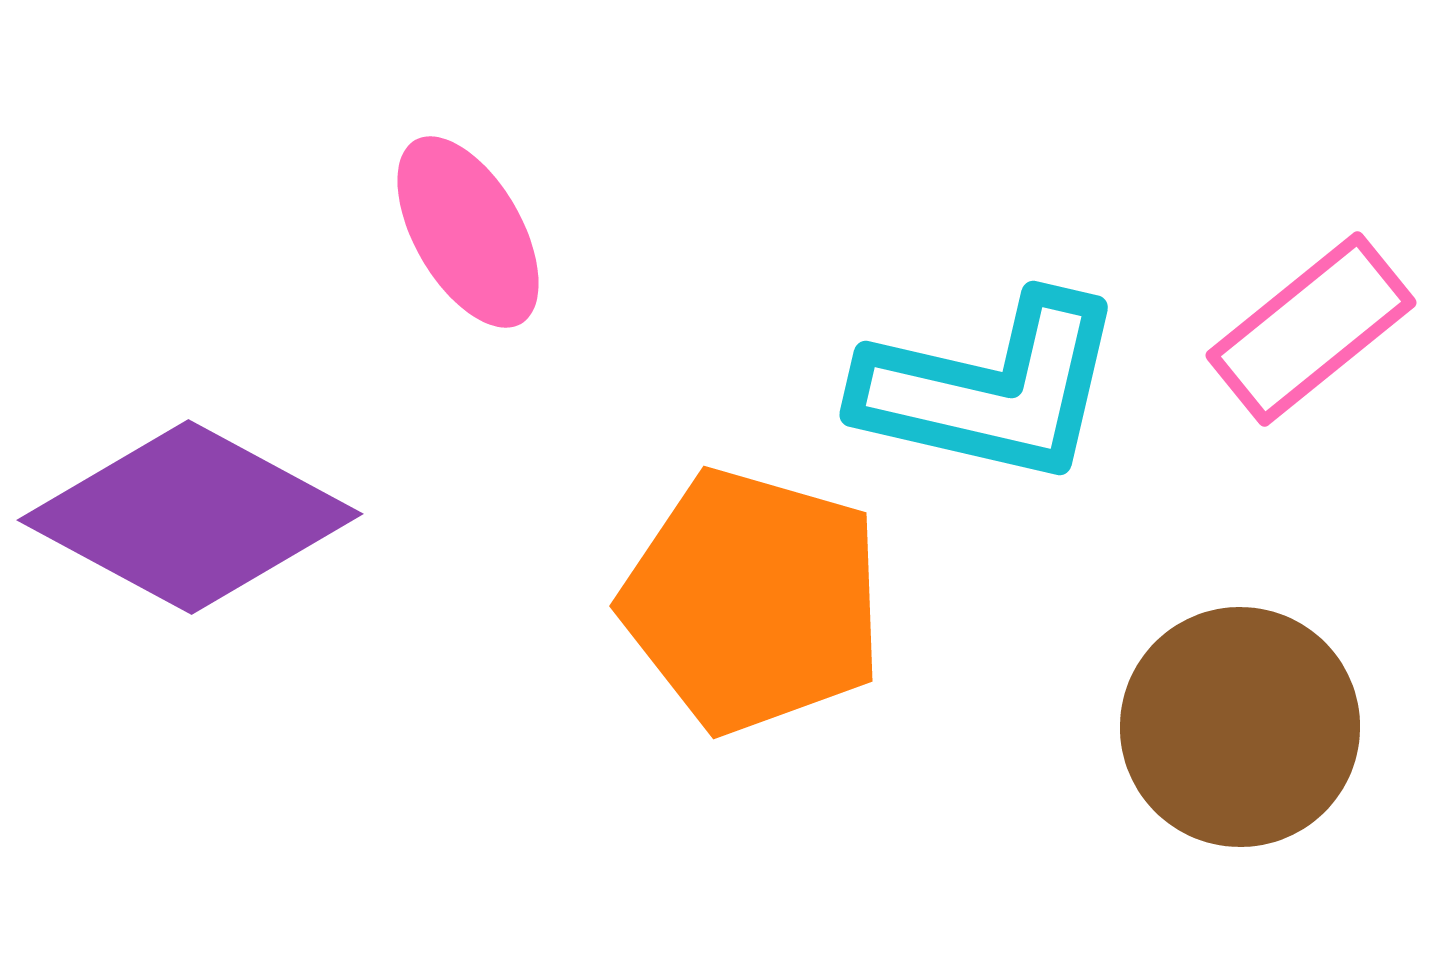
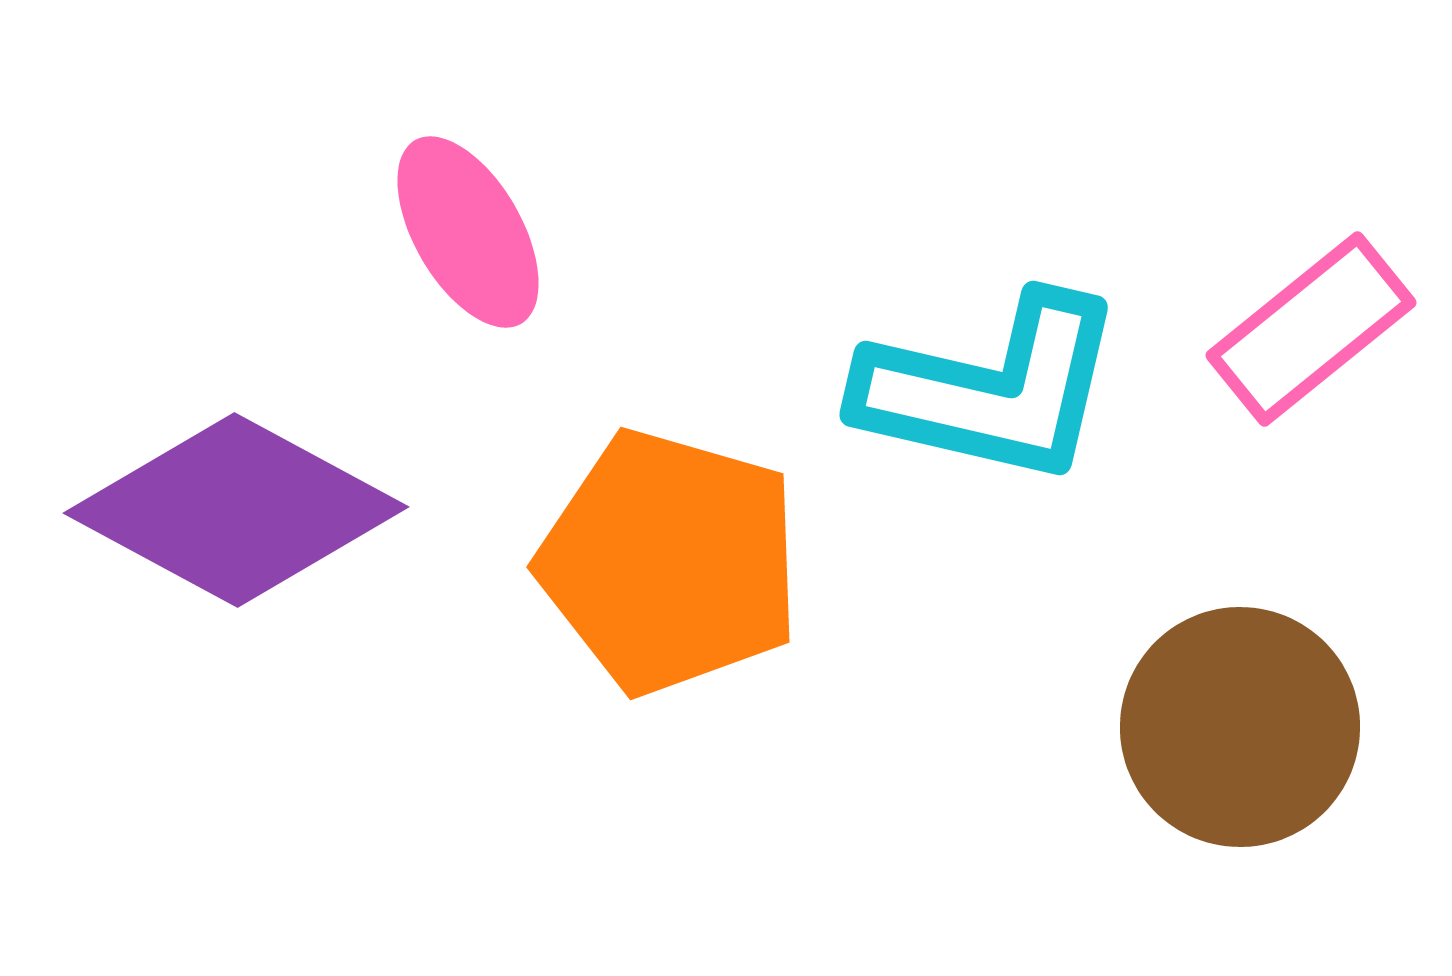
purple diamond: moved 46 px right, 7 px up
orange pentagon: moved 83 px left, 39 px up
